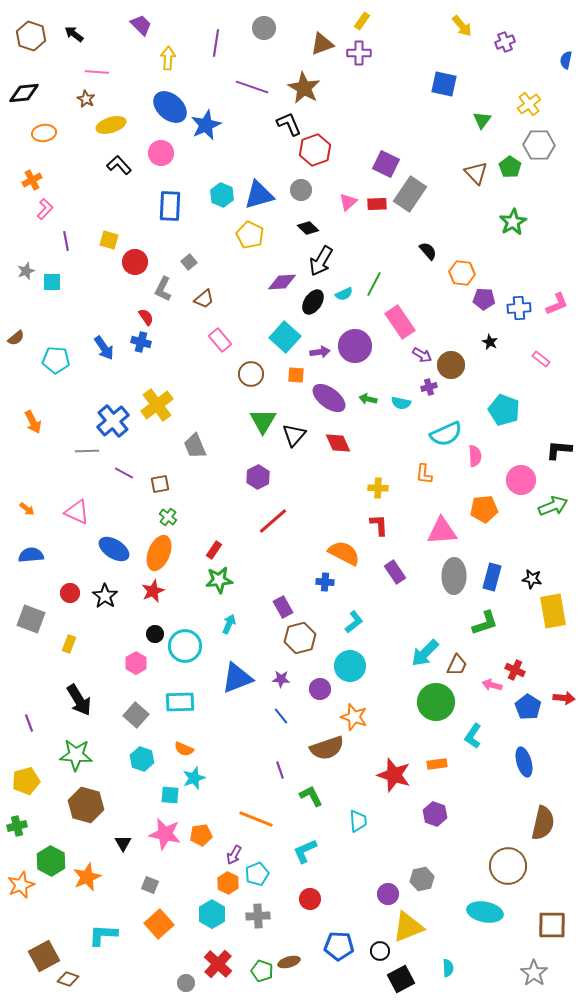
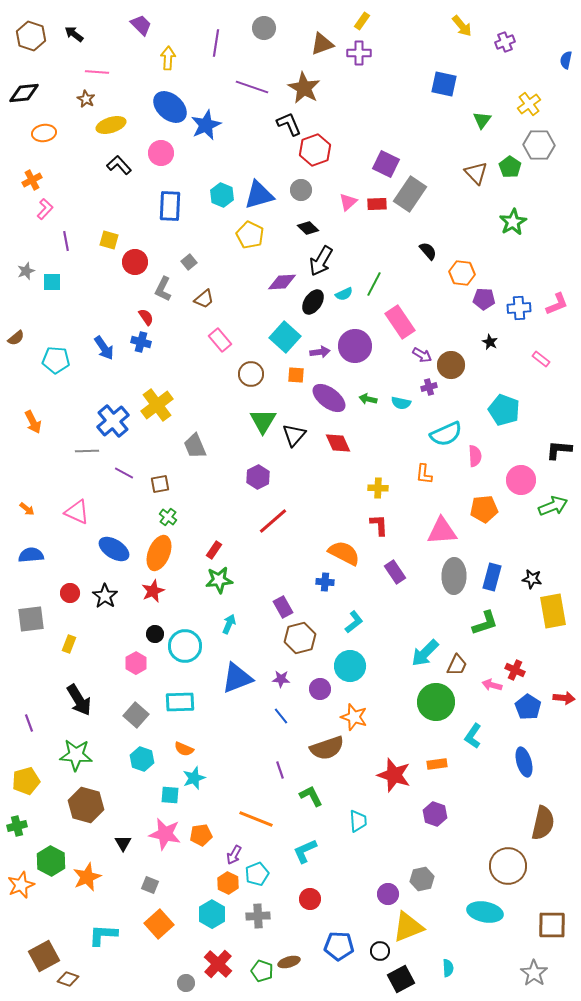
gray square at (31, 619): rotated 28 degrees counterclockwise
